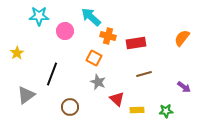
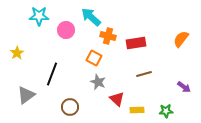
pink circle: moved 1 px right, 1 px up
orange semicircle: moved 1 px left, 1 px down
